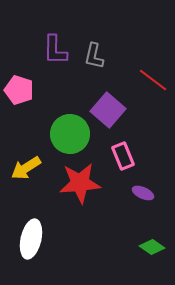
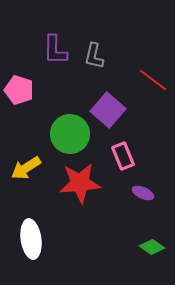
white ellipse: rotated 21 degrees counterclockwise
